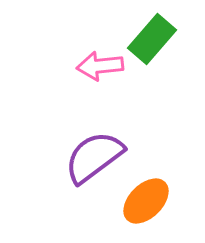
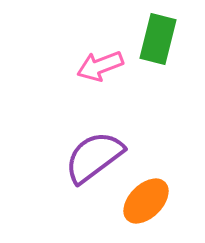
green rectangle: moved 6 px right; rotated 27 degrees counterclockwise
pink arrow: rotated 15 degrees counterclockwise
